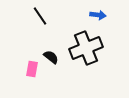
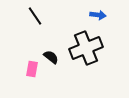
black line: moved 5 px left
